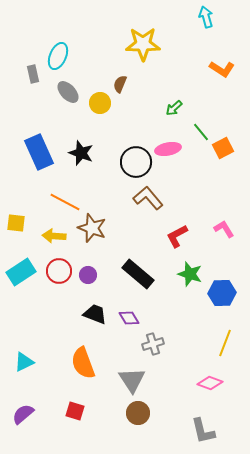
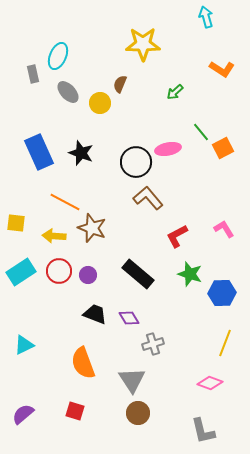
green arrow: moved 1 px right, 16 px up
cyan triangle: moved 17 px up
